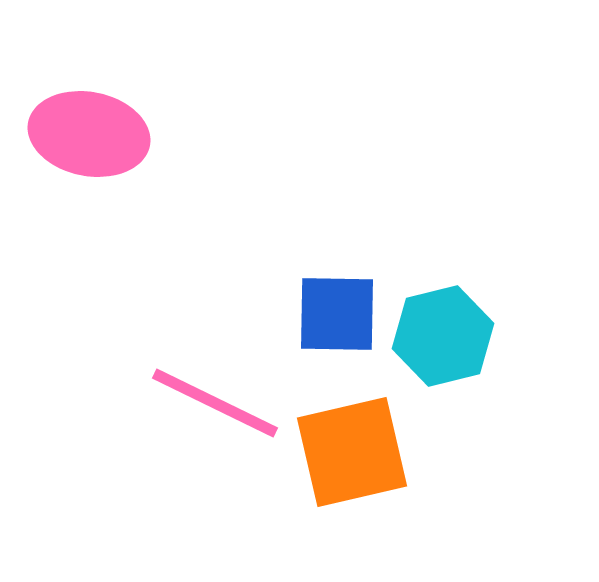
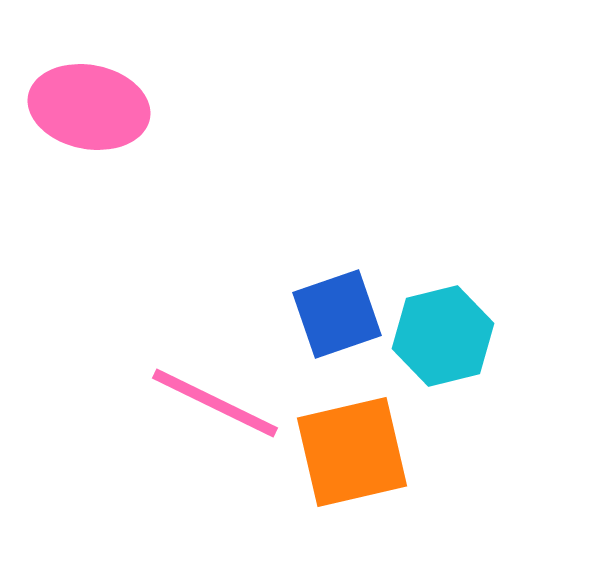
pink ellipse: moved 27 px up
blue square: rotated 20 degrees counterclockwise
